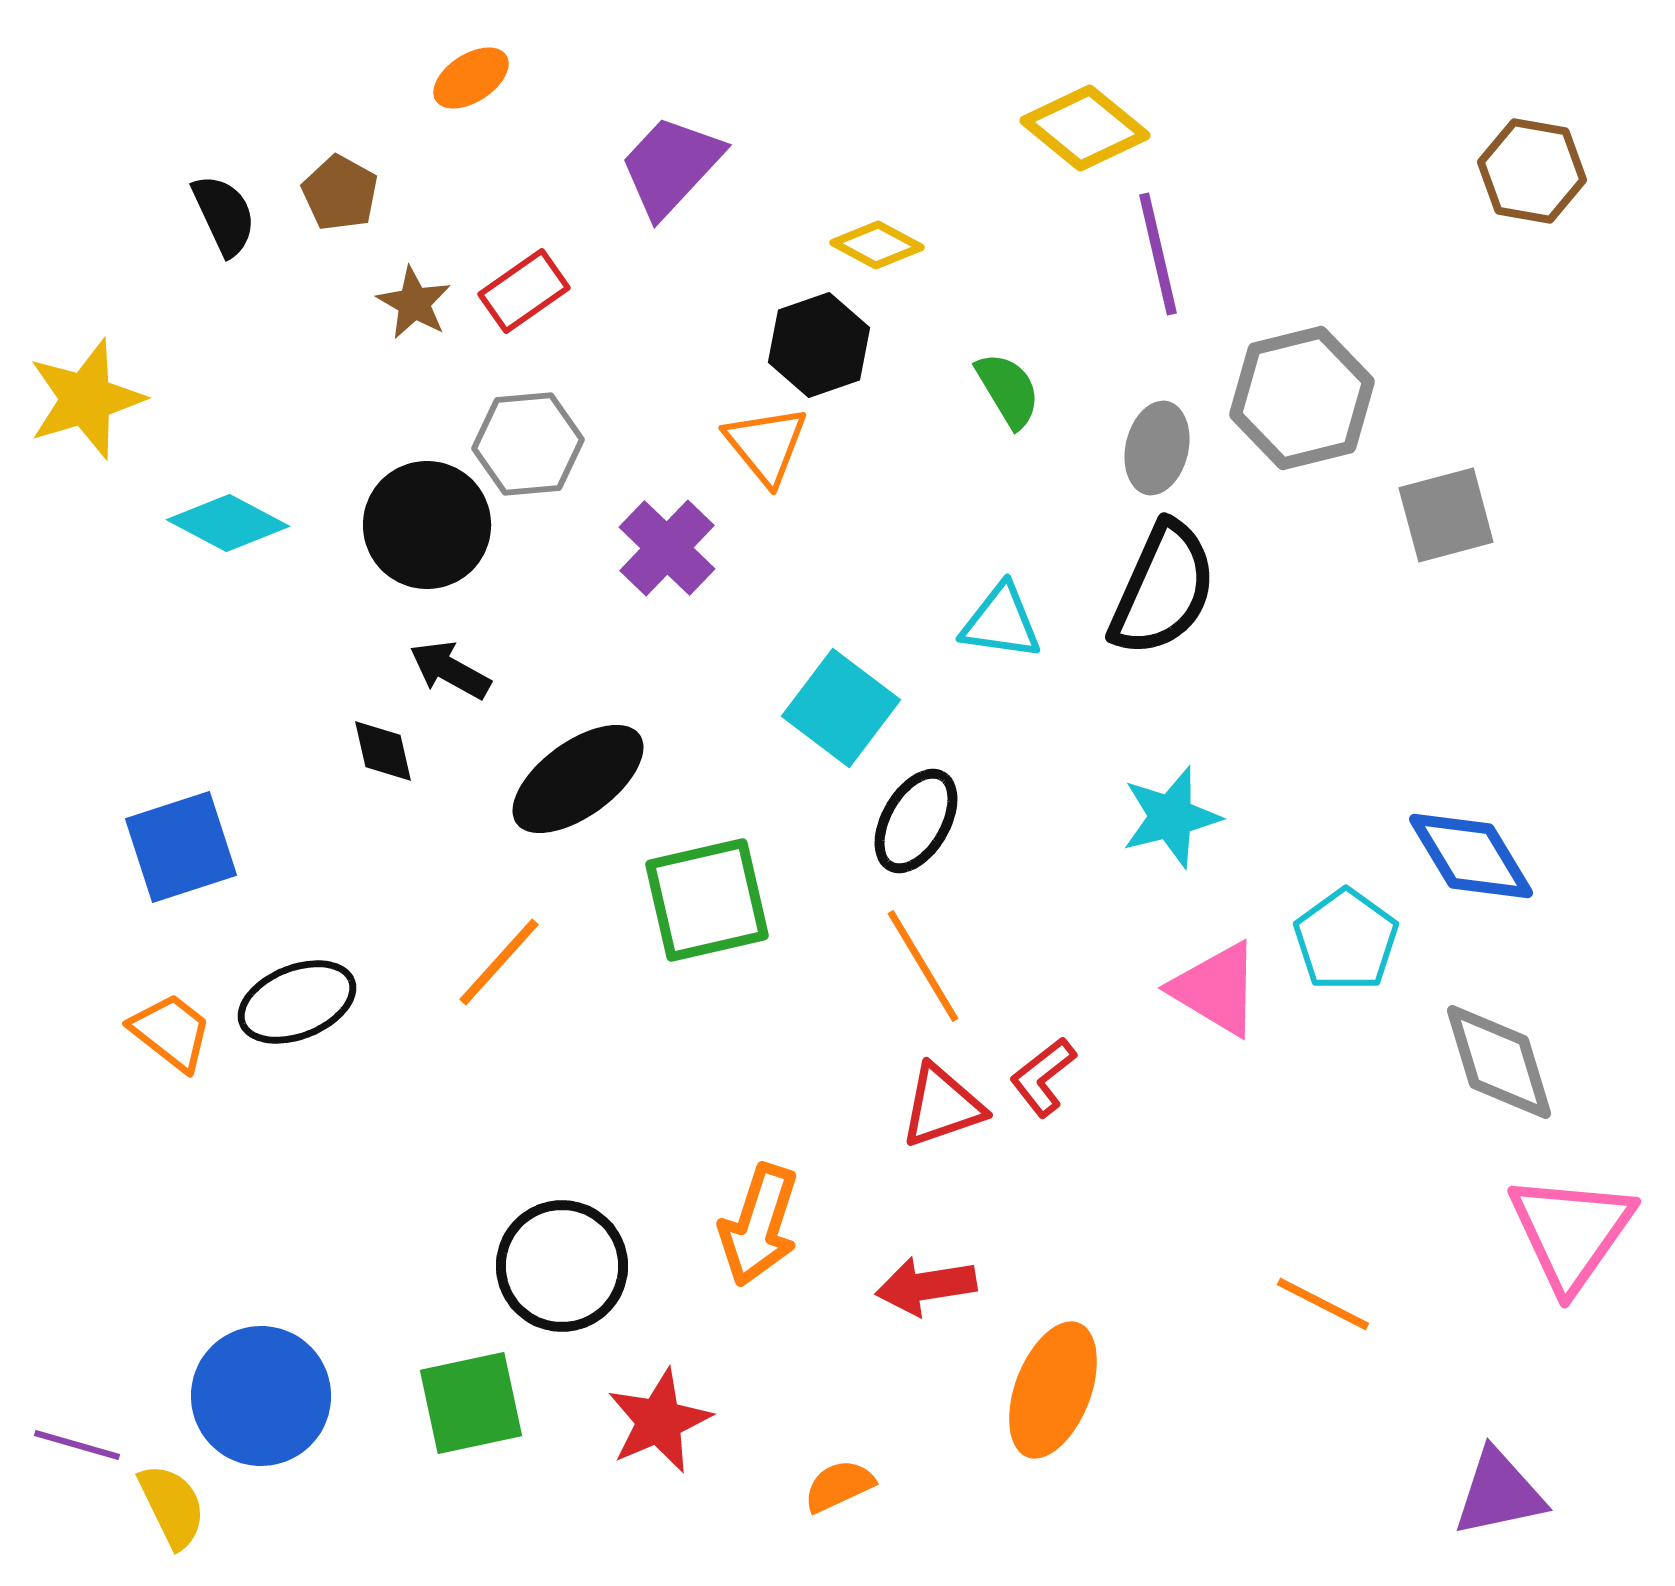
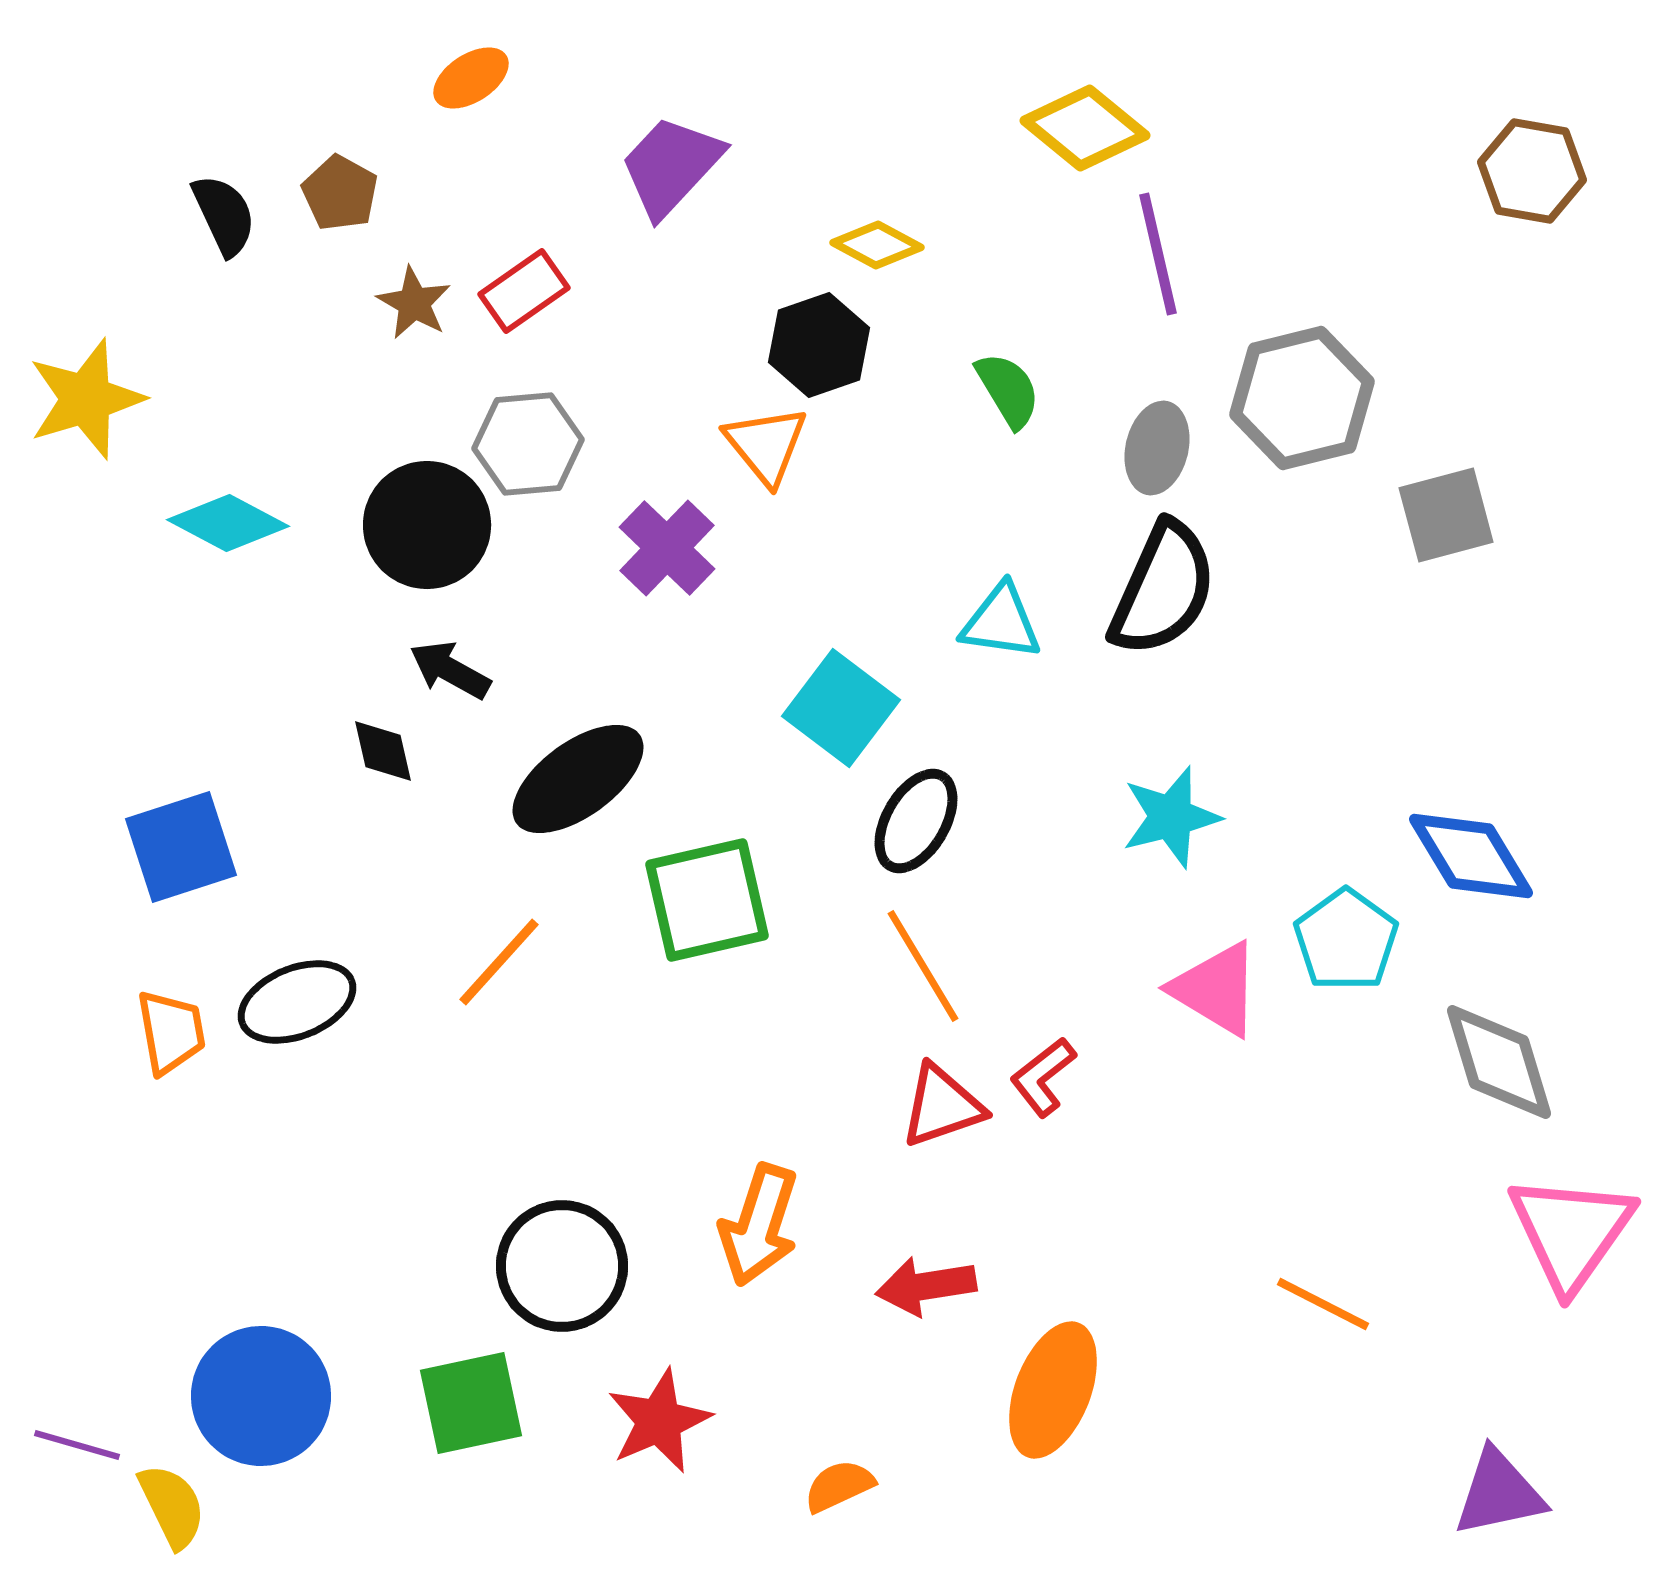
orange trapezoid at (171, 1032): rotated 42 degrees clockwise
